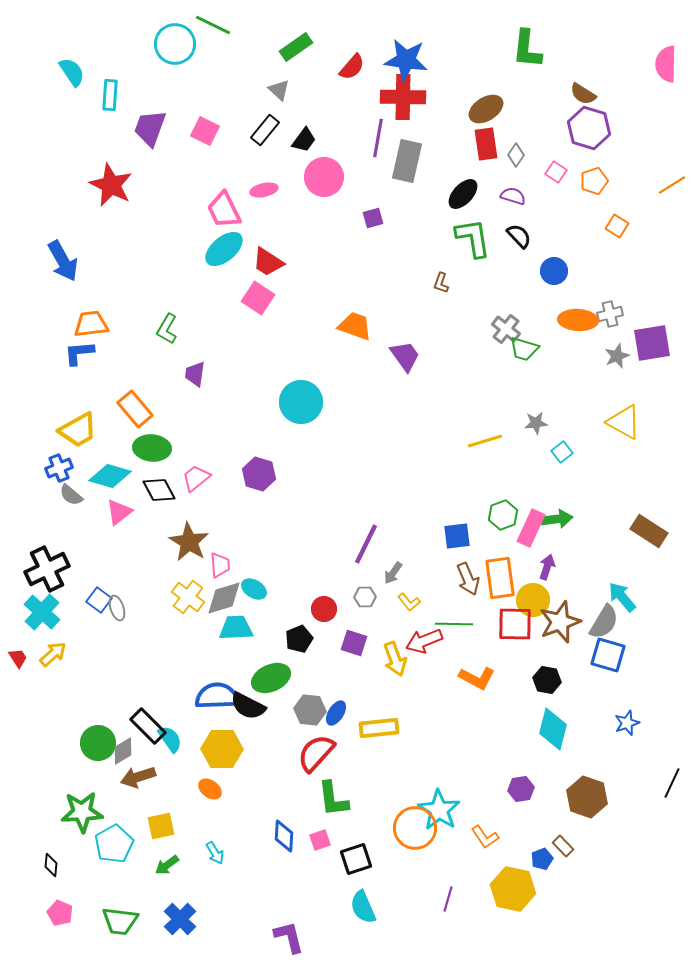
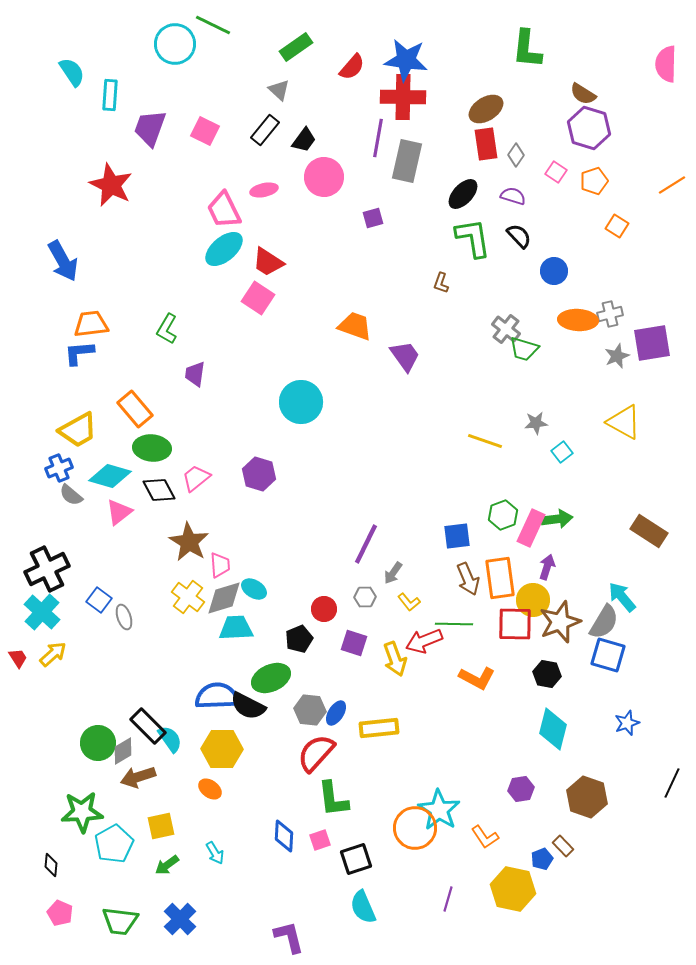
yellow line at (485, 441): rotated 36 degrees clockwise
gray ellipse at (117, 608): moved 7 px right, 9 px down
black hexagon at (547, 680): moved 6 px up
